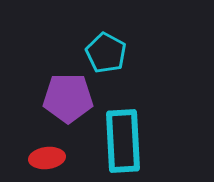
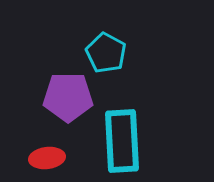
purple pentagon: moved 1 px up
cyan rectangle: moved 1 px left
